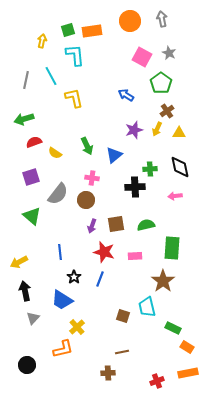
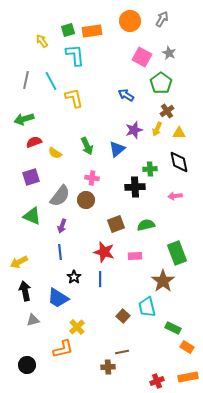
gray arrow at (162, 19): rotated 42 degrees clockwise
yellow arrow at (42, 41): rotated 48 degrees counterclockwise
cyan line at (51, 76): moved 5 px down
blue triangle at (114, 155): moved 3 px right, 6 px up
black diamond at (180, 167): moved 1 px left, 5 px up
gray semicircle at (58, 194): moved 2 px right, 2 px down
green triangle at (32, 216): rotated 18 degrees counterclockwise
brown square at (116, 224): rotated 12 degrees counterclockwise
purple arrow at (92, 226): moved 30 px left
green rectangle at (172, 248): moved 5 px right, 5 px down; rotated 25 degrees counterclockwise
blue line at (100, 279): rotated 21 degrees counterclockwise
blue trapezoid at (62, 300): moved 4 px left, 2 px up
brown square at (123, 316): rotated 24 degrees clockwise
gray triangle at (33, 318): moved 2 px down; rotated 32 degrees clockwise
brown cross at (108, 373): moved 6 px up
orange rectangle at (188, 373): moved 4 px down
